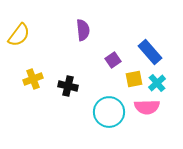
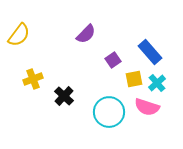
purple semicircle: moved 3 px right, 4 px down; rotated 50 degrees clockwise
black cross: moved 4 px left, 10 px down; rotated 30 degrees clockwise
pink semicircle: rotated 20 degrees clockwise
